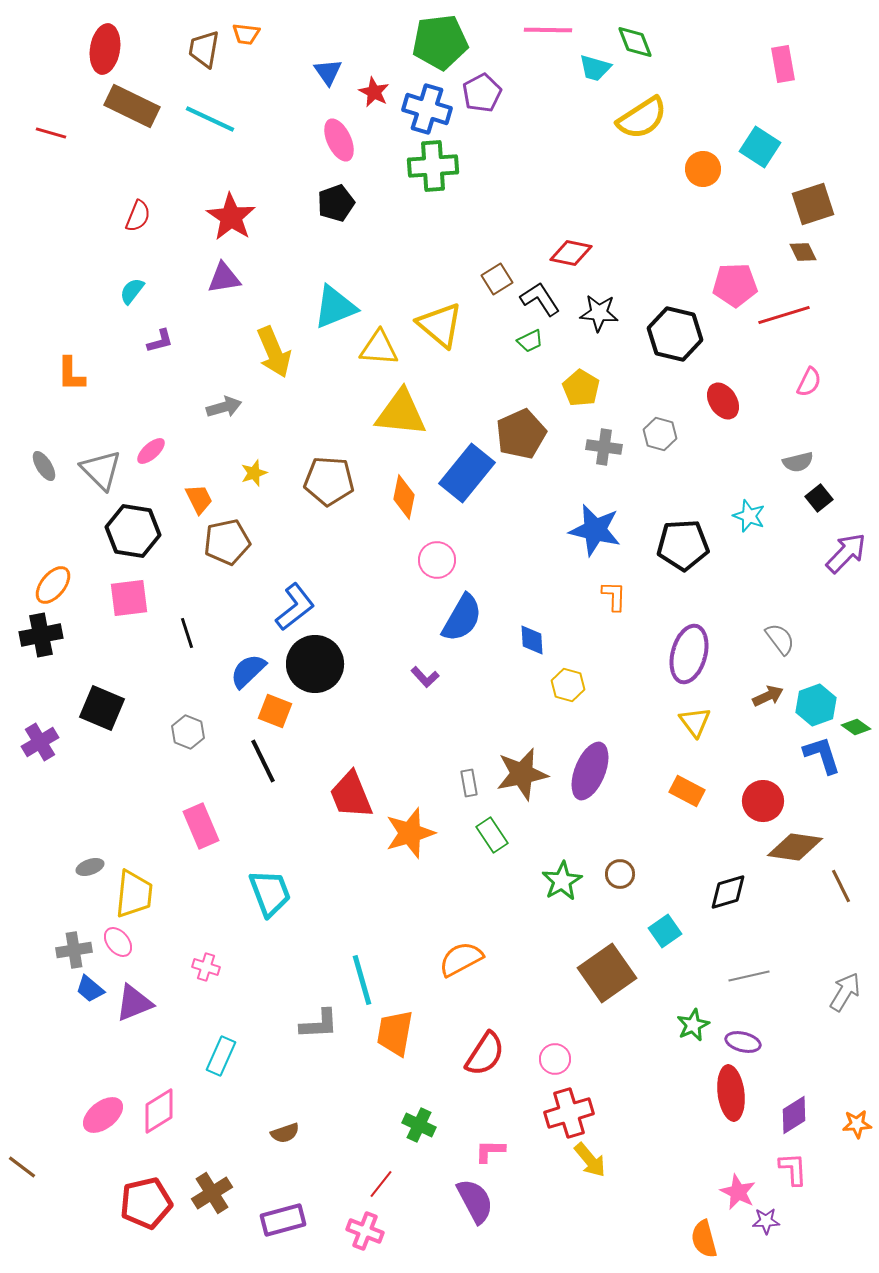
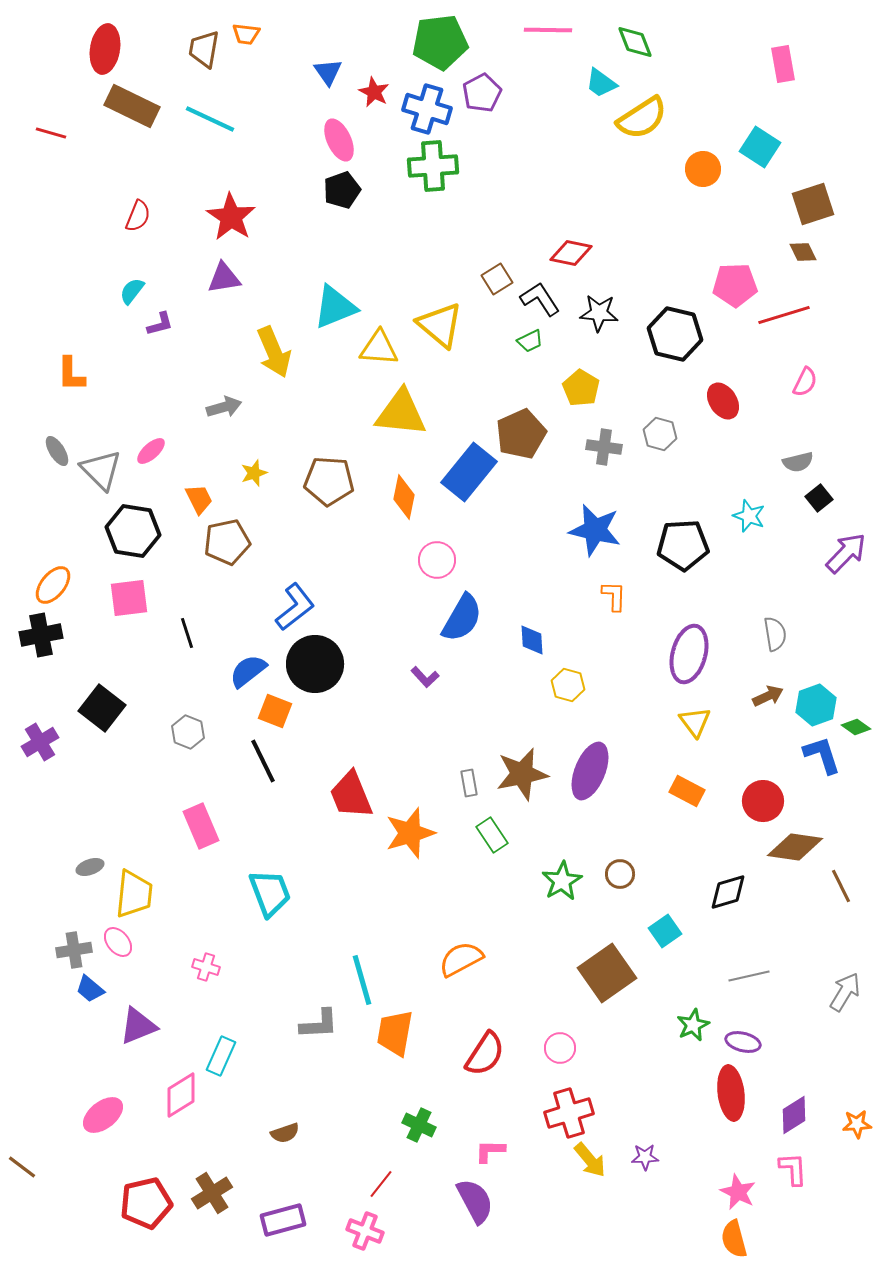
cyan trapezoid at (595, 68): moved 6 px right, 15 px down; rotated 20 degrees clockwise
black pentagon at (336, 203): moved 6 px right, 13 px up
purple L-shape at (160, 341): moved 17 px up
pink semicircle at (809, 382): moved 4 px left
gray ellipse at (44, 466): moved 13 px right, 15 px up
blue rectangle at (467, 473): moved 2 px right, 1 px up
gray semicircle at (780, 639): moved 5 px left, 5 px up; rotated 28 degrees clockwise
blue semicircle at (248, 671): rotated 6 degrees clockwise
black square at (102, 708): rotated 15 degrees clockwise
purple triangle at (134, 1003): moved 4 px right, 23 px down
pink circle at (555, 1059): moved 5 px right, 11 px up
pink diamond at (159, 1111): moved 22 px right, 16 px up
purple star at (766, 1221): moved 121 px left, 64 px up
orange semicircle at (704, 1239): moved 30 px right
